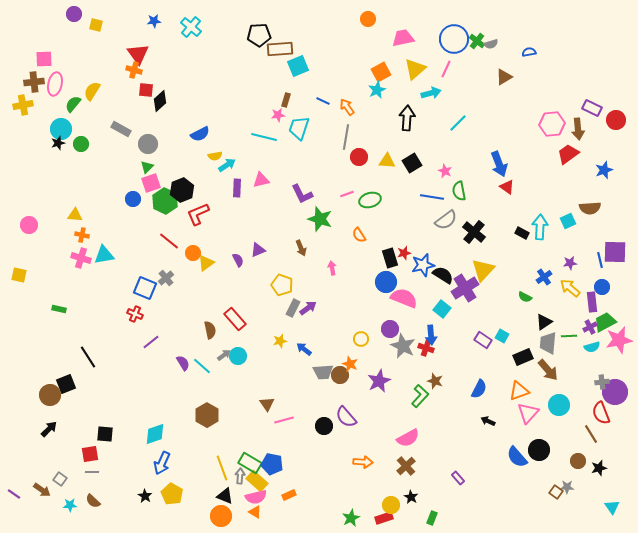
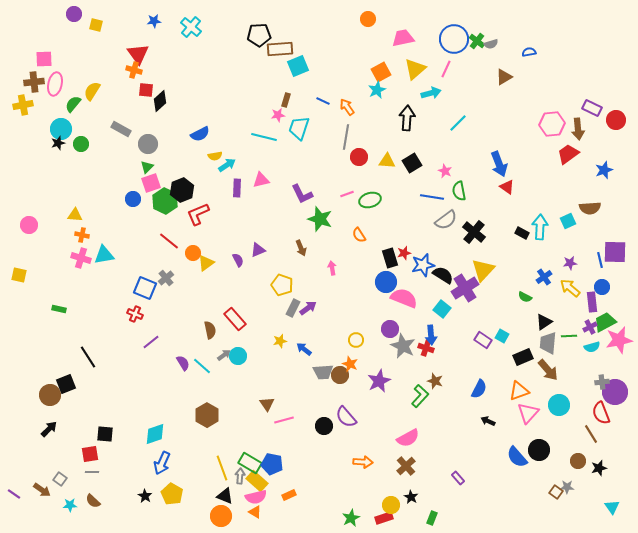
yellow circle at (361, 339): moved 5 px left, 1 px down
